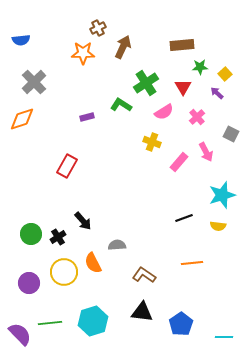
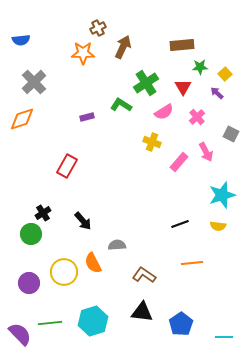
black line: moved 4 px left, 6 px down
black cross: moved 15 px left, 24 px up
